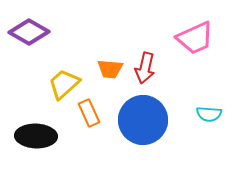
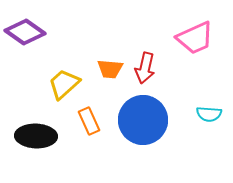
purple diamond: moved 4 px left; rotated 6 degrees clockwise
orange rectangle: moved 8 px down
